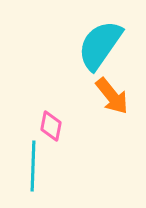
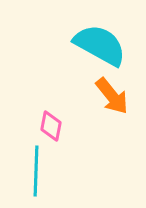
cyan semicircle: rotated 84 degrees clockwise
cyan line: moved 3 px right, 5 px down
